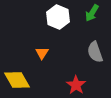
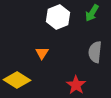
white hexagon: rotated 15 degrees clockwise
gray semicircle: rotated 25 degrees clockwise
yellow diamond: rotated 28 degrees counterclockwise
